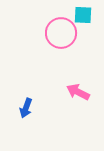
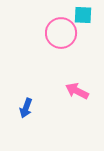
pink arrow: moved 1 px left, 1 px up
